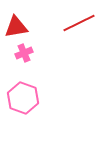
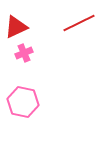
red triangle: rotated 15 degrees counterclockwise
pink hexagon: moved 4 px down; rotated 8 degrees counterclockwise
